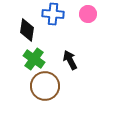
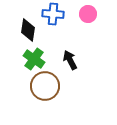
black diamond: moved 1 px right
